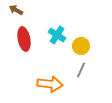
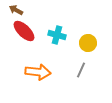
cyan cross: rotated 18 degrees counterclockwise
red ellipse: moved 8 px up; rotated 35 degrees counterclockwise
yellow circle: moved 7 px right, 3 px up
orange arrow: moved 12 px left, 12 px up
